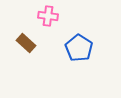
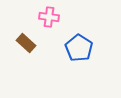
pink cross: moved 1 px right, 1 px down
